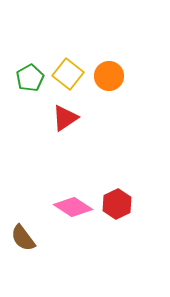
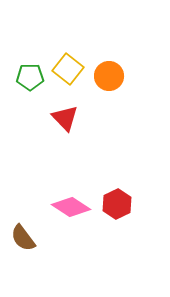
yellow square: moved 5 px up
green pentagon: moved 1 px up; rotated 28 degrees clockwise
red triangle: rotated 40 degrees counterclockwise
pink diamond: moved 2 px left
